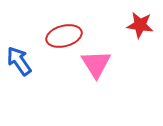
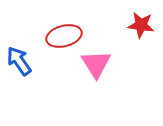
red star: moved 1 px right
